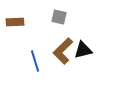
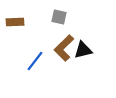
brown L-shape: moved 1 px right, 3 px up
blue line: rotated 55 degrees clockwise
